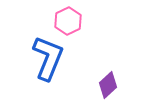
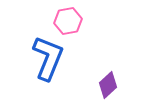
pink hexagon: rotated 16 degrees clockwise
